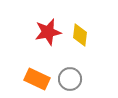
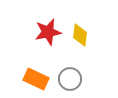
orange rectangle: moved 1 px left
